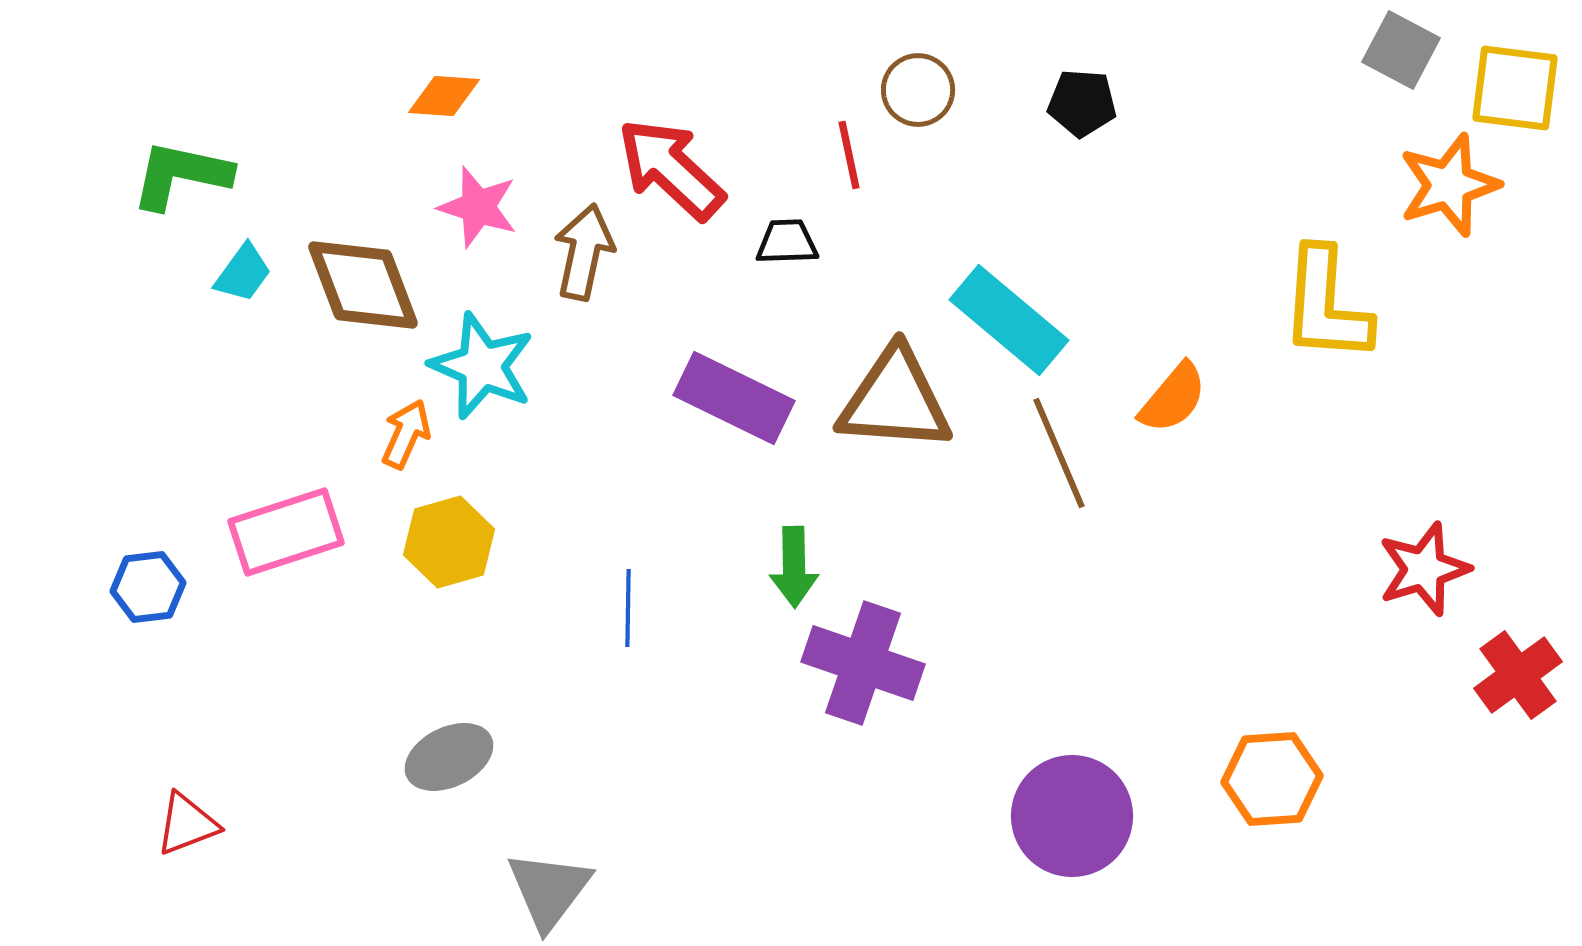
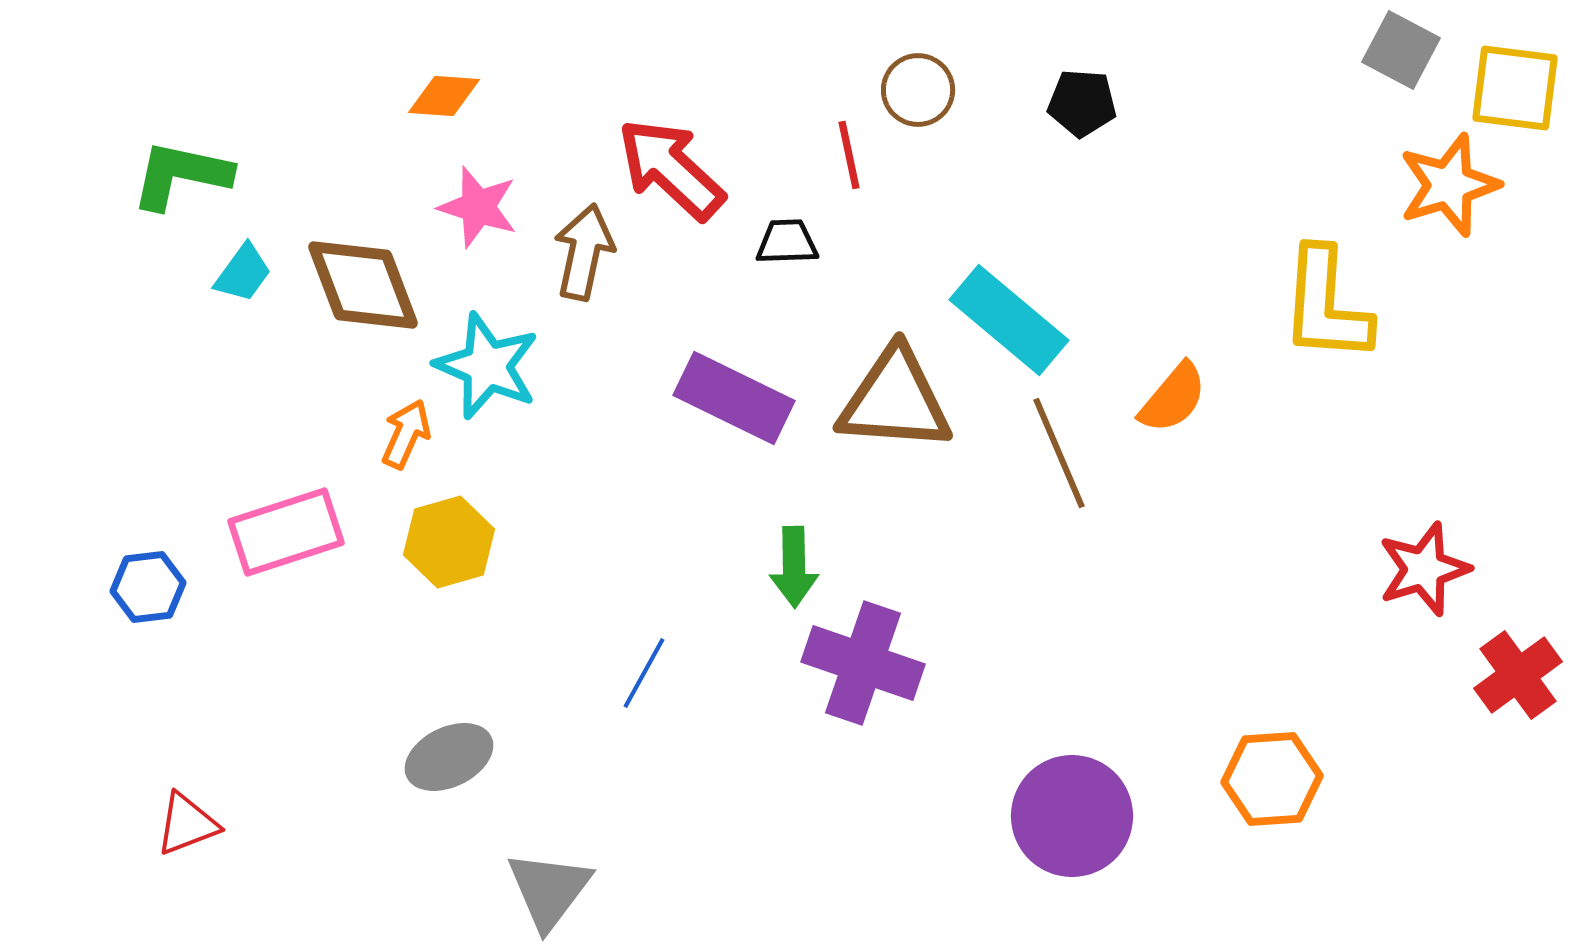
cyan star: moved 5 px right
blue line: moved 16 px right, 65 px down; rotated 28 degrees clockwise
